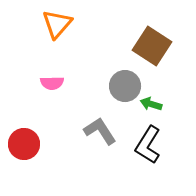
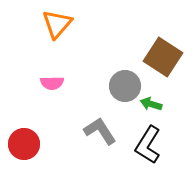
brown square: moved 11 px right, 11 px down
